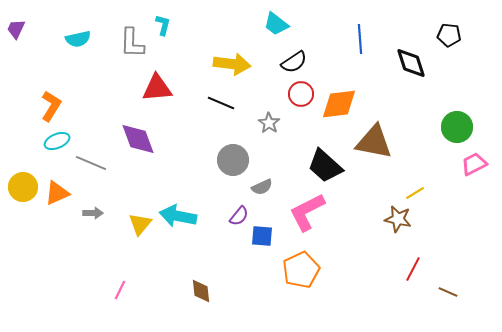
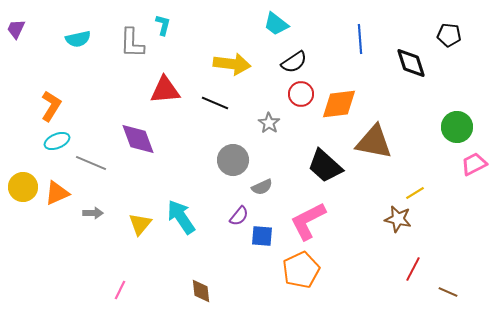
red triangle: moved 8 px right, 2 px down
black line: moved 6 px left
pink L-shape: moved 1 px right, 9 px down
cyan arrow: moved 3 px right, 1 px down; rotated 45 degrees clockwise
